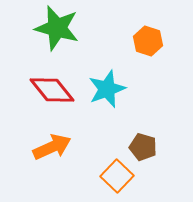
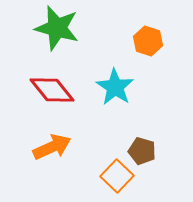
cyan star: moved 8 px right, 2 px up; rotated 18 degrees counterclockwise
brown pentagon: moved 1 px left, 4 px down
